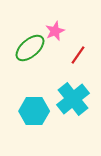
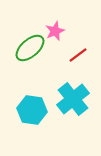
red line: rotated 18 degrees clockwise
cyan hexagon: moved 2 px left, 1 px up; rotated 8 degrees clockwise
